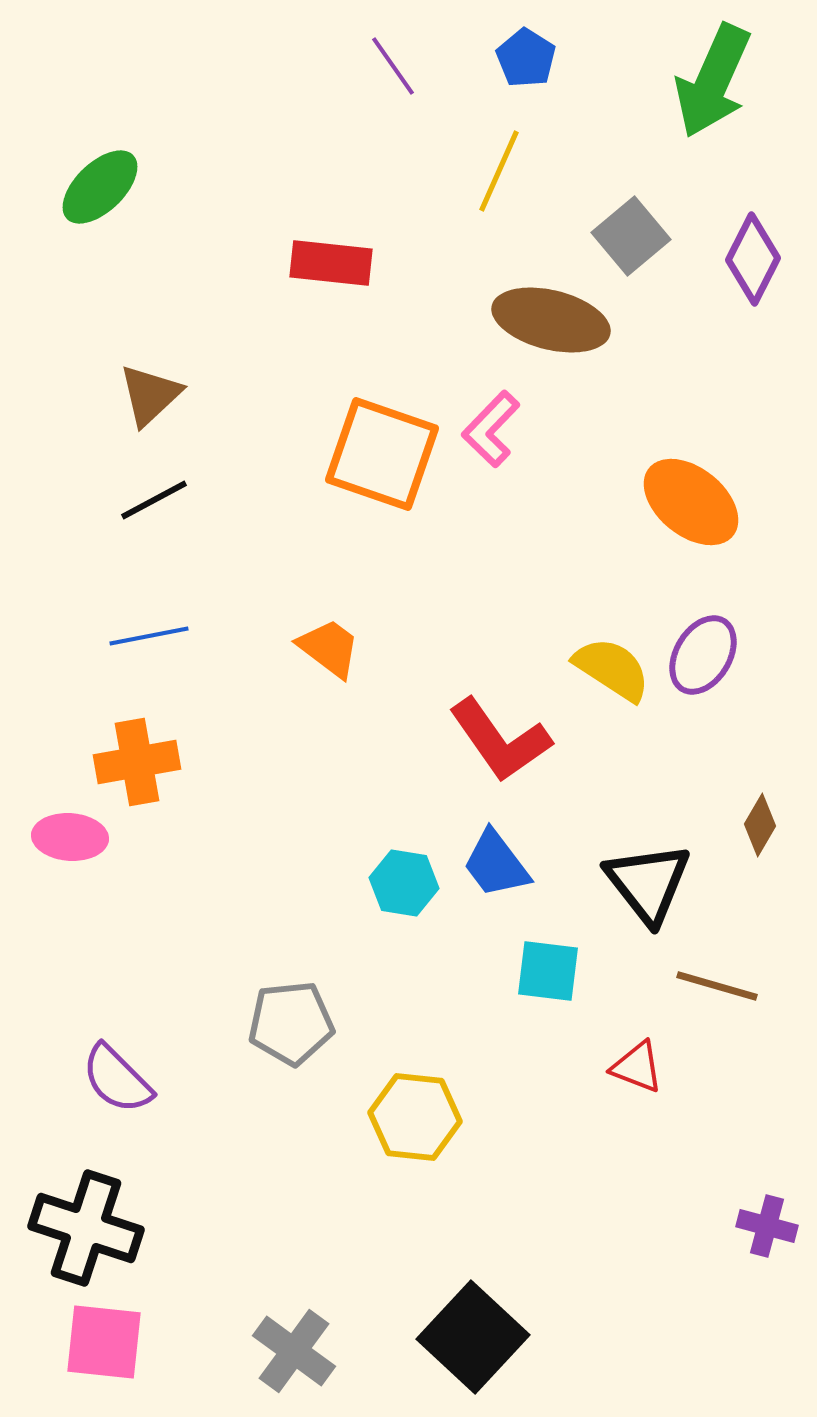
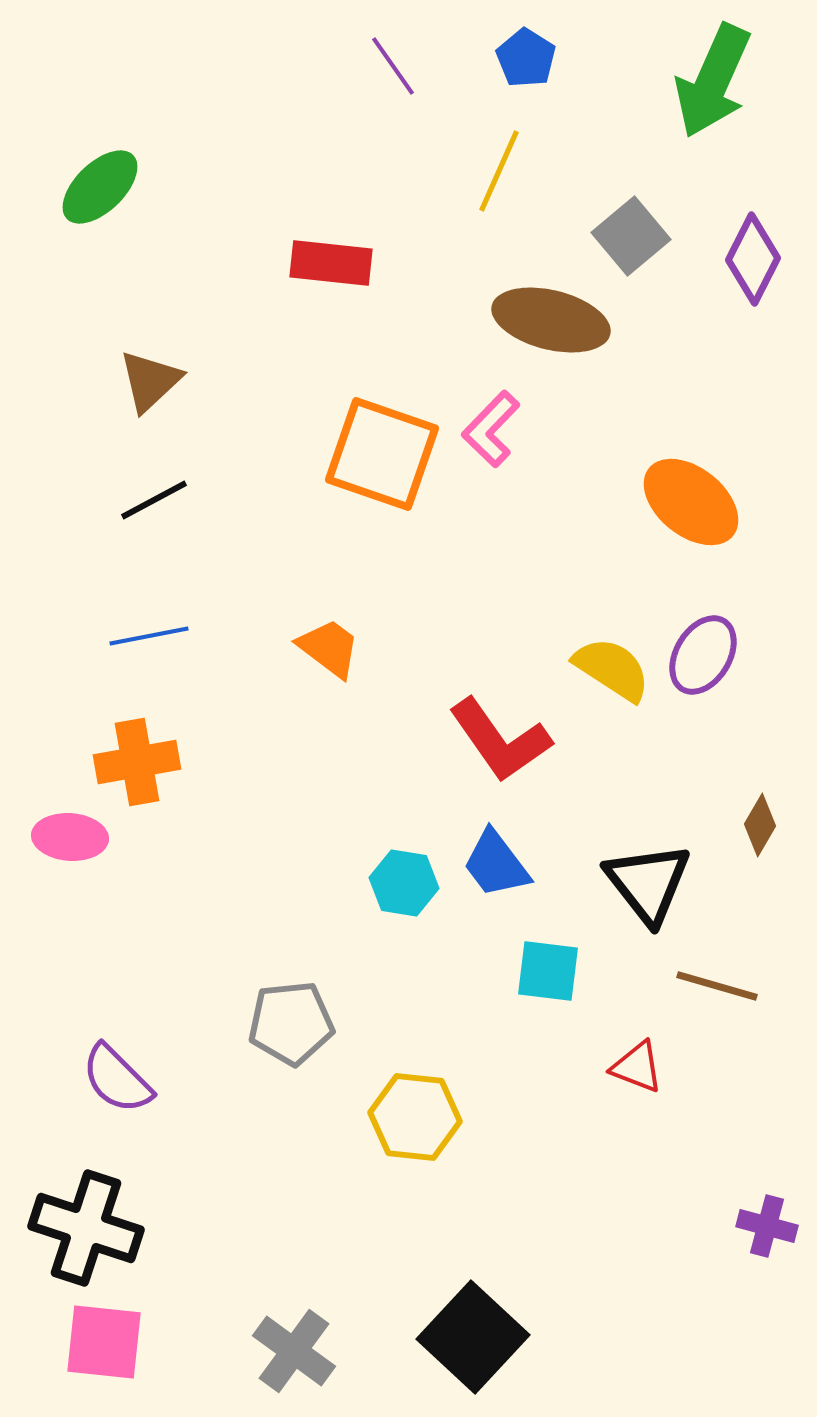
brown triangle: moved 14 px up
